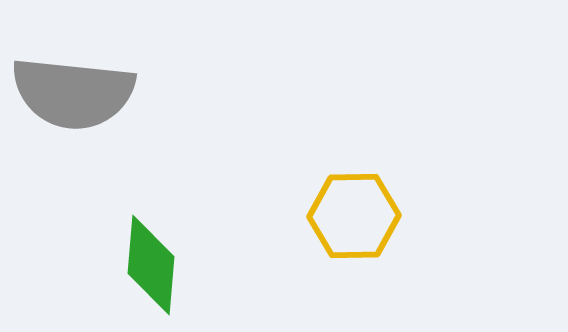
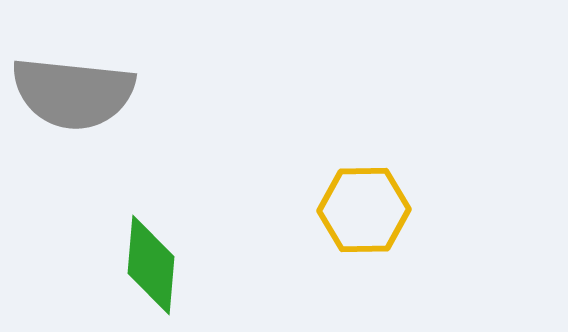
yellow hexagon: moved 10 px right, 6 px up
